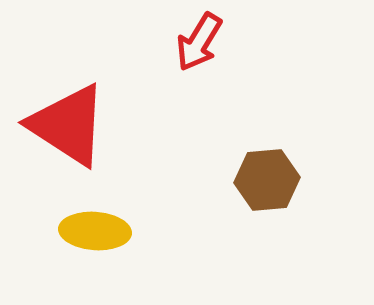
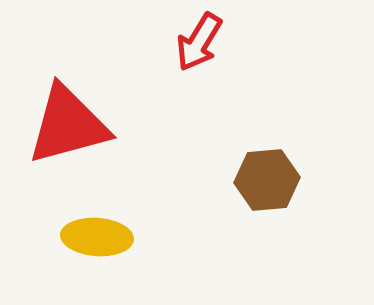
red triangle: rotated 48 degrees counterclockwise
yellow ellipse: moved 2 px right, 6 px down
